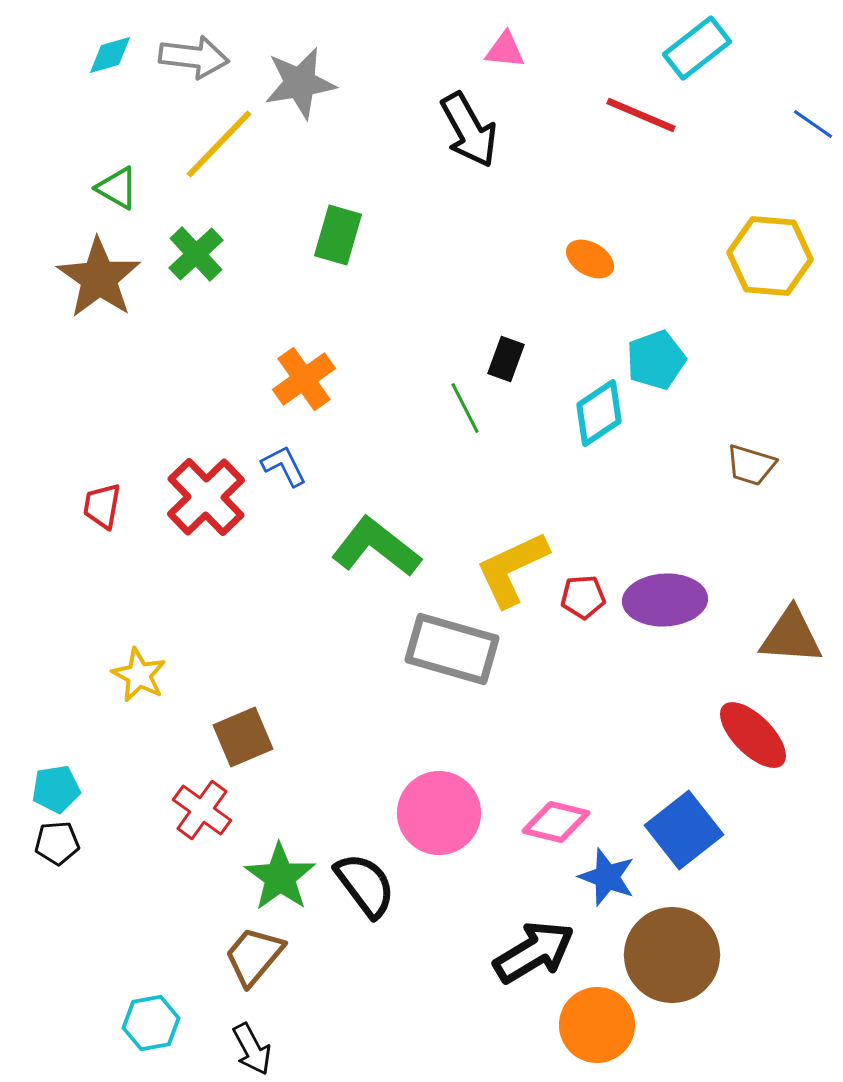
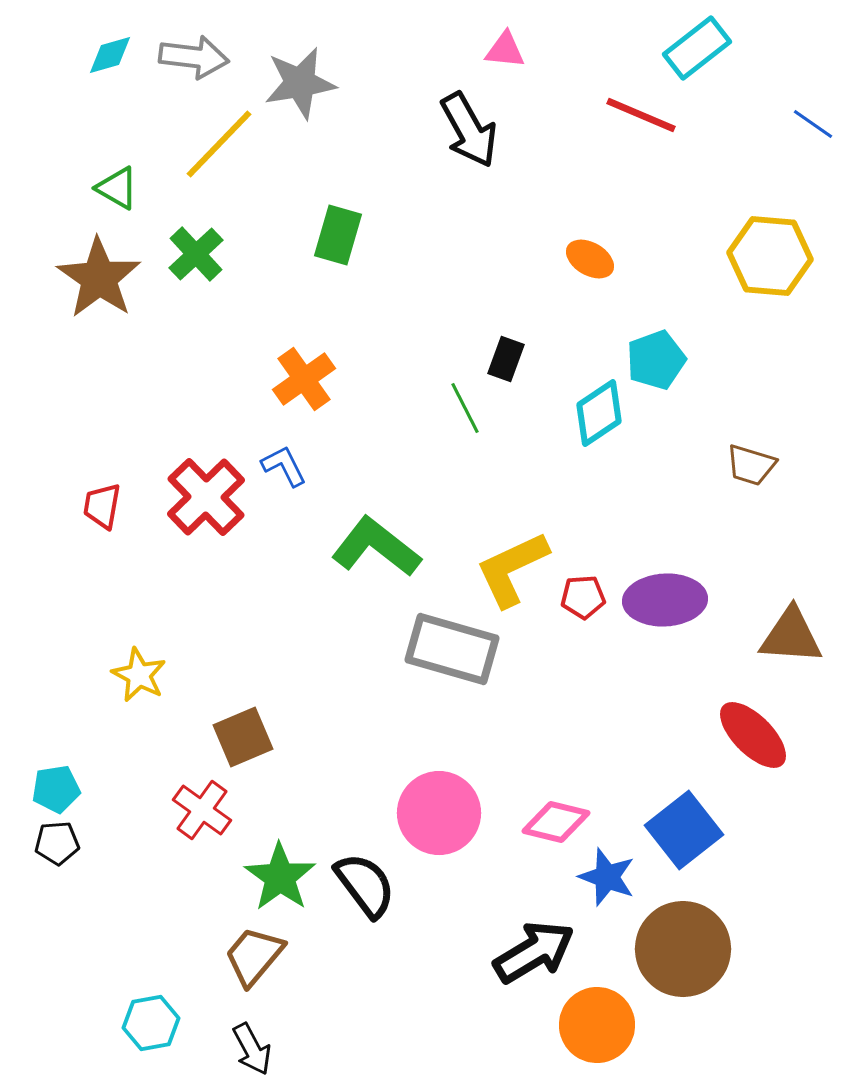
brown circle at (672, 955): moved 11 px right, 6 px up
